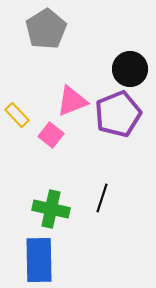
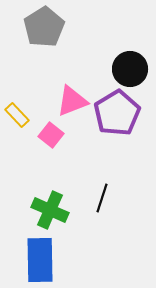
gray pentagon: moved 2 px left, 2 px up
purple pentagon: moved 1 px left, 1 px up; rotated 9 degrees counterclockwise
green cross: moved 1 px left, 1 px down; rotated 12 degrees clockwise
blue rectangle: moved 1 px right
